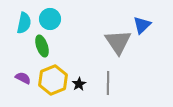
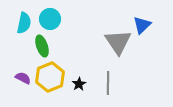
yellow hexagon: moved 3 px left, 3 px up
